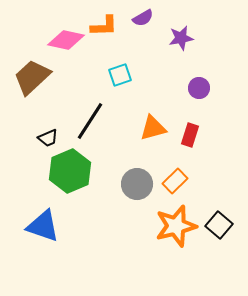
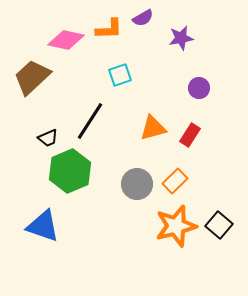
orange L-shape: moved 5 px right, 3 px down
red rectangle: rotated 15 degrees clockwise
